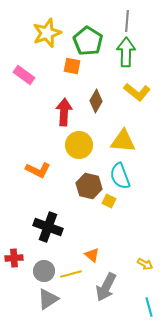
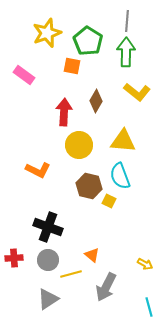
gray circle: moved 4 px right, 11 px up
